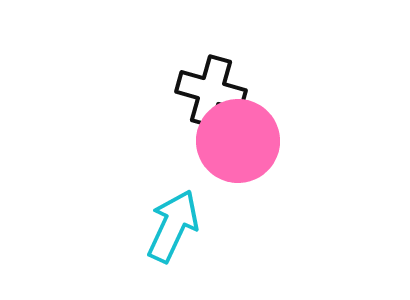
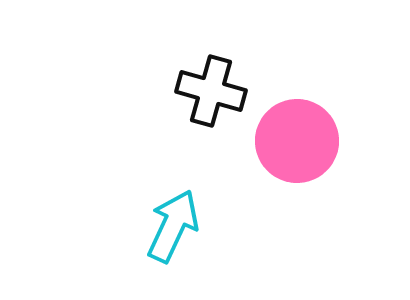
pink circle: moved 59 px right
